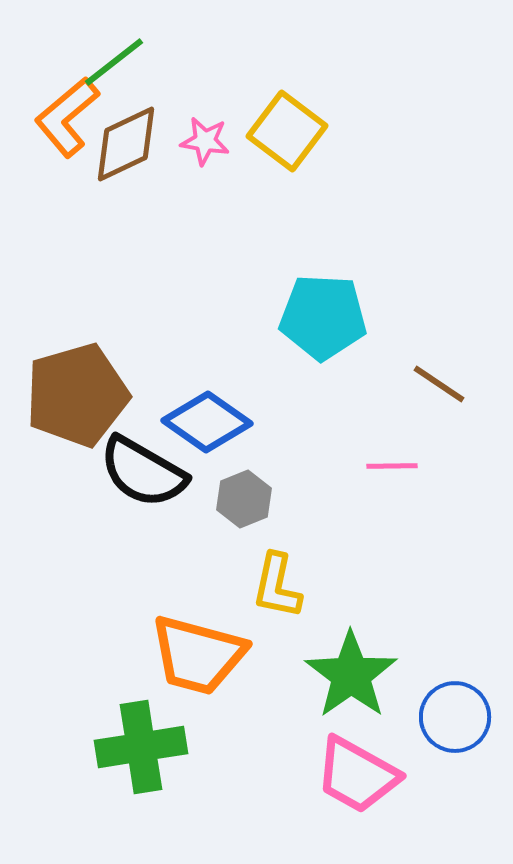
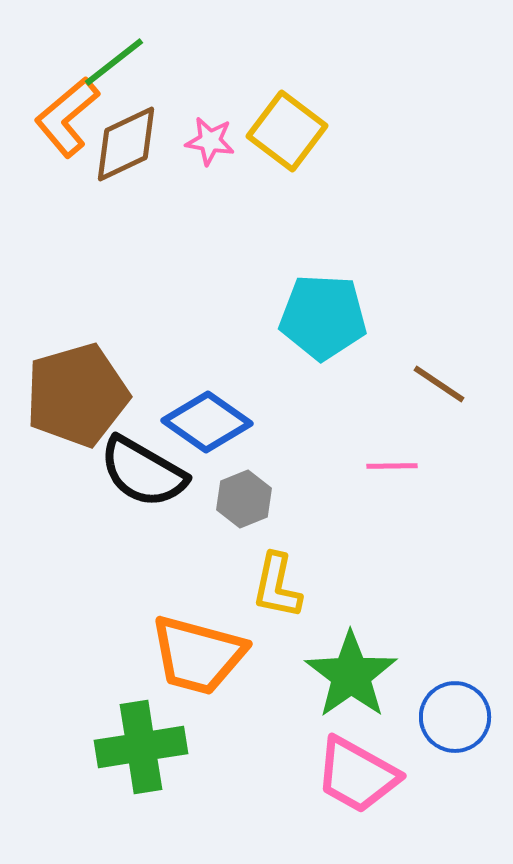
pink star: moved 5 px right
